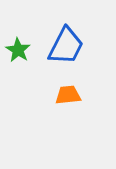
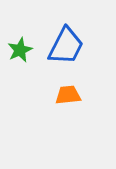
green star: moved 2 px right; rotated 15 degrees clockwise
